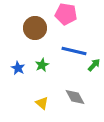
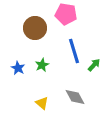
blue line: rotated 60 degrees clockwise
